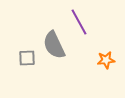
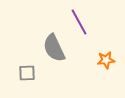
gray semicircle: moved 3 px down
gray square: moved 15 px down
